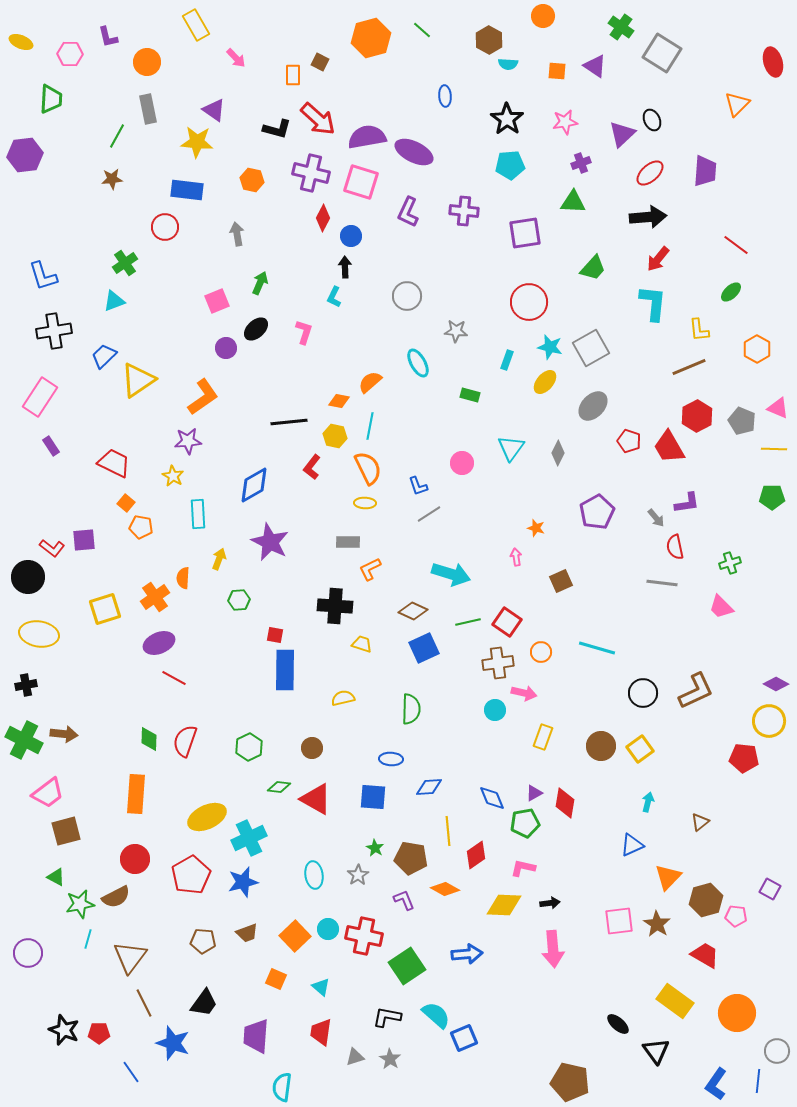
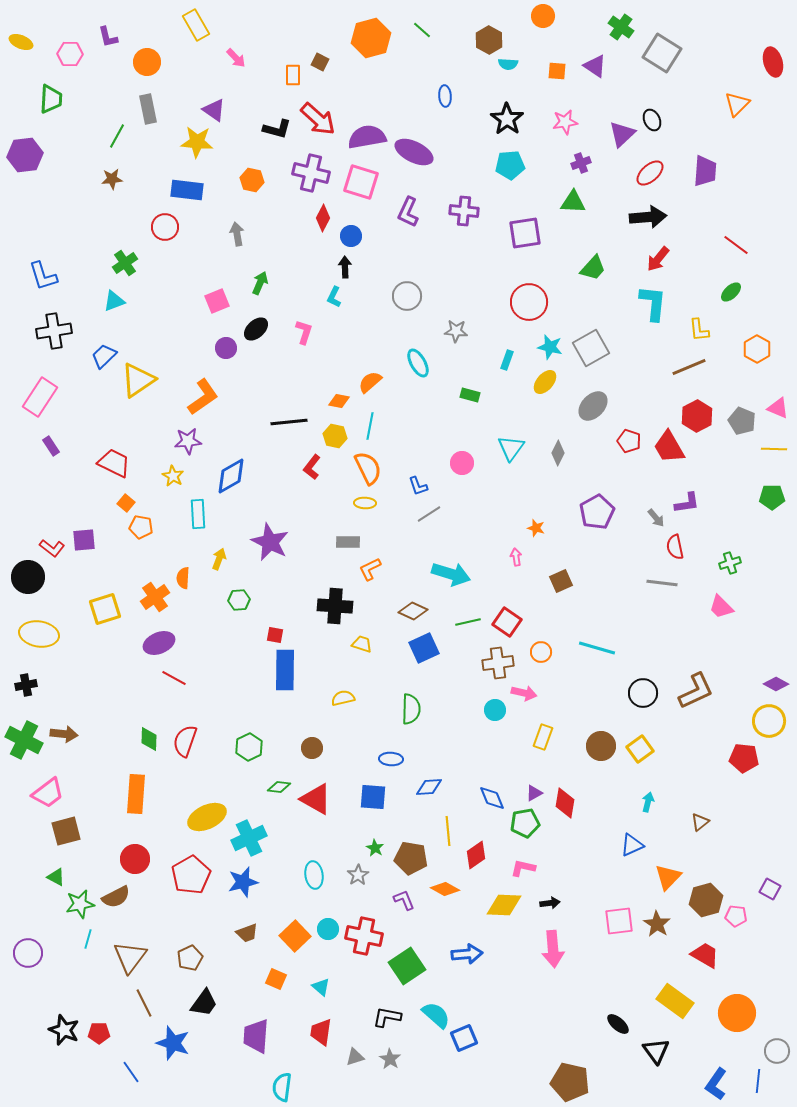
blue diamond at (254, 485): moved 23 px left, 9 px up
brown pentagon at (203, 941): moved 13 px left, 17 px down; rotated 30 degrees counterclockwise
